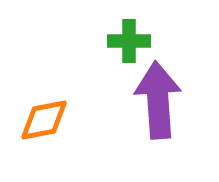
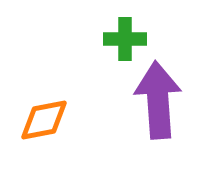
green cross: moved 4 px left, 2 px up
